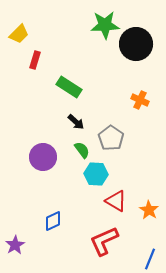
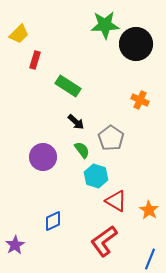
green rectangle: moved 1 px left, 1 px up
cyan hexagon: moved 2 px down; rotated 15 degrees clockwise
red L-shape: rotated 12 degrees counterclockwise
